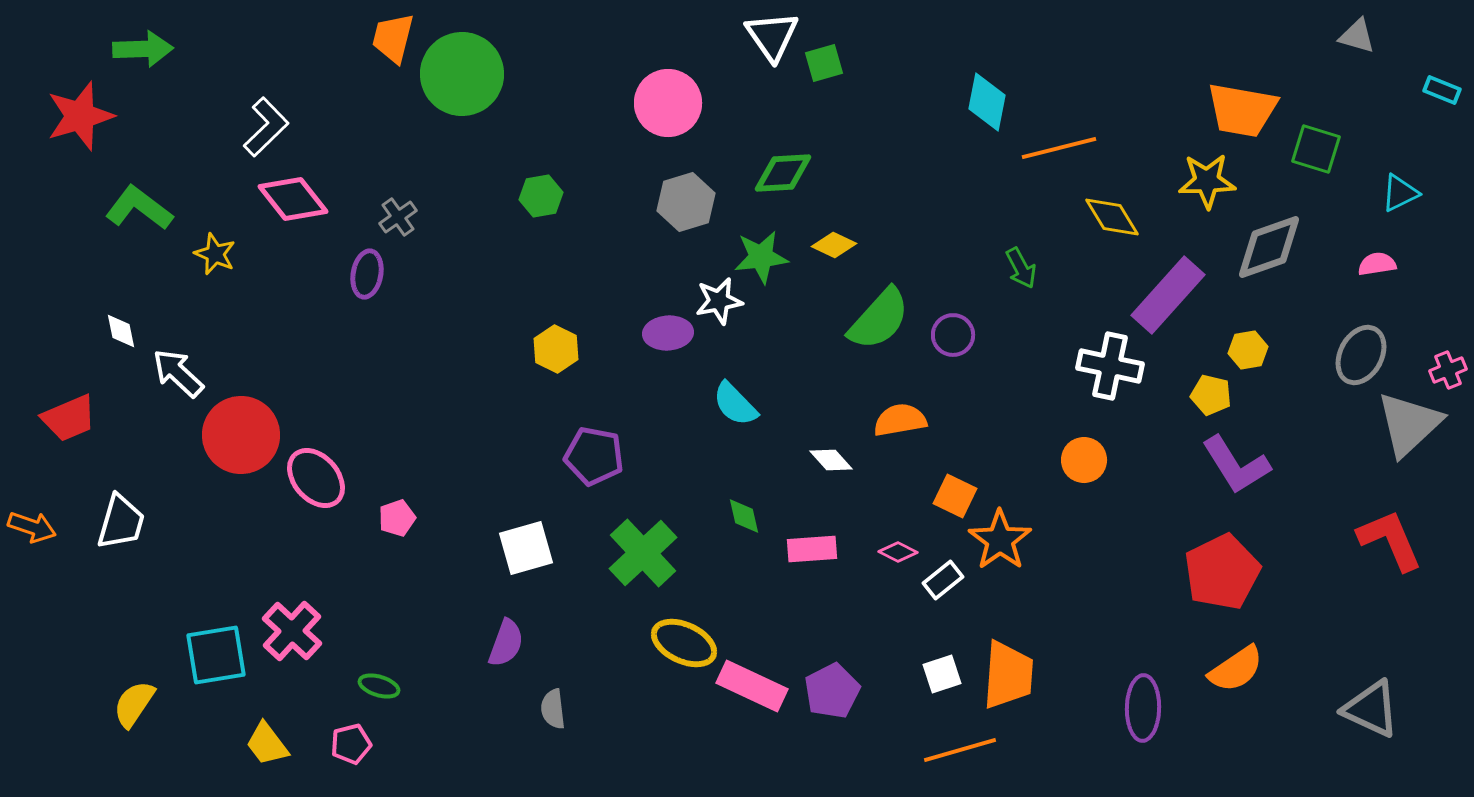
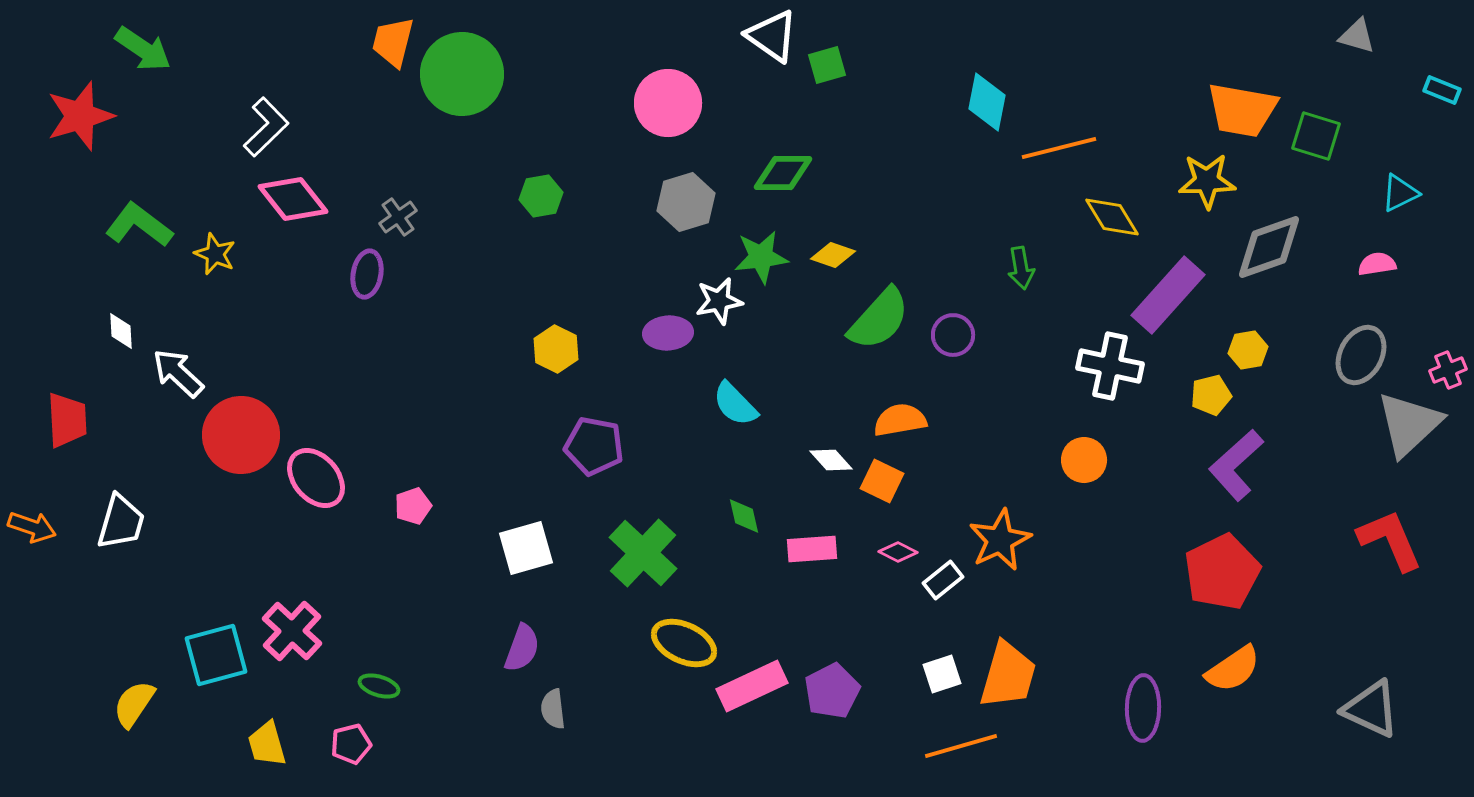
white triangle at (772, 36): rotated 20 degrees counterclockwise
orange trapezoid at (393, 38): moved 4 px down
green arrow at (143, 49): rotated 36 degrees clockwise
green square at (824, 63): moved 3 px right, 2 px down
green square at (1316, 149): moved 13 px up
green diamond at (783, 173): rotated 4 degrees clockwise
green L-shape at (139, 208): moved 17 px down
yellow diamond at (834, 245): moved 1 px left, 10 px down; rotated 6 degrees counterclockwise
green arrow at (1021, 268): rotated 18 degrees clockwise
white diamond at (121, 331): rotated 9 degrees clockwise
yellow pentagon at (1211, 395): rotated 27 degrees counterclockwise
red trapezoid at (69, 418): moved 2 px left, 2 px down; rotated 70 degrees counterclockwise
purple pentagon at (594, 456): moved 10 px up
purple L-shape at (1236, 465): rotated 80 degrees clockwise
orange square at (955, 496): moved 73 px left, 15 px up
pink pentagon at (397, 518): moved 16 px right, 12 px up
orange star at (1000, 540): rotated 10 degrees clockwise
green cross at (643, 553): rotated 4 degrees counterclockwise
purple semicircle at (506, 643): moved 16 px right, 5 px down
cyan square at (216, 655): rotated 6 degrees counterclockwise
orange semicircle at (1236, 669): moved 3 px left
orange trapezoid at (1008, 675): rotated 12 degrees clockwise
pink rectangle at (752, 686): rotated 50 degrees counterclockwise
yellow trapezoid at (267, 744): rotated 21 degrees clockwise
orange line at (960, 750): moved 1 px right, 4 px up
